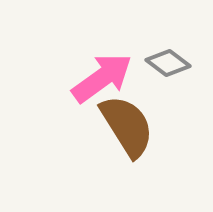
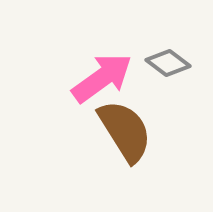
brown semicircle: moved 2 px left, 5 px down
